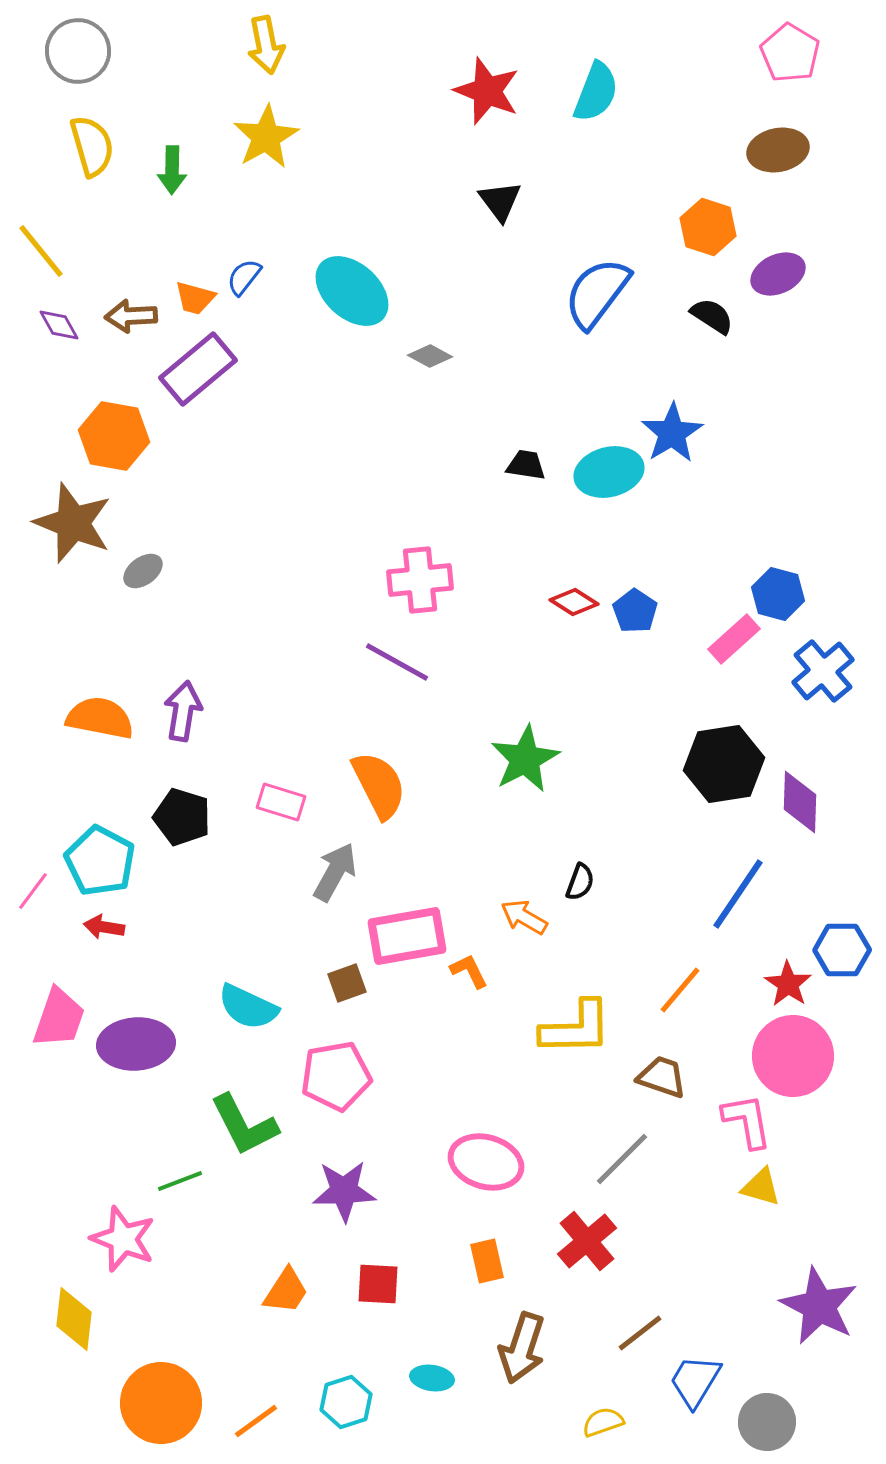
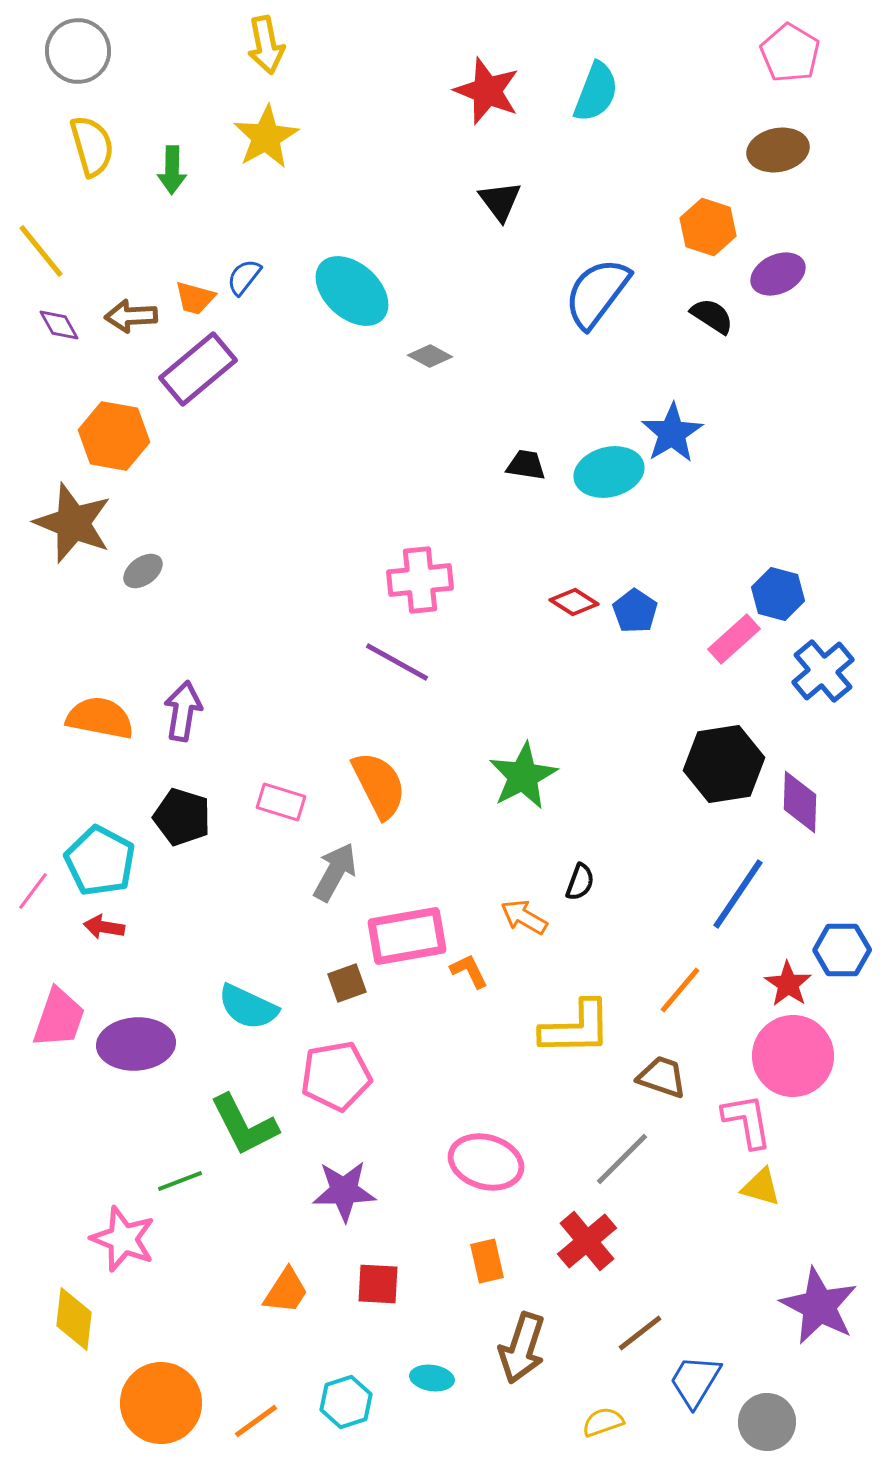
green star at (525, 759): moved 2 px left, 17 px down
